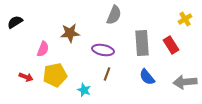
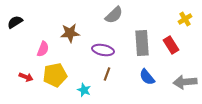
gray semicircle: rotated 24 degrees clockwise
